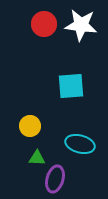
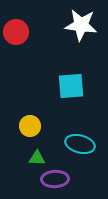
red circle: moved 28 px left, 8 px down
purple ellipse: rotated 72 degrees clockwise
